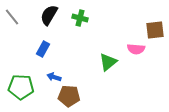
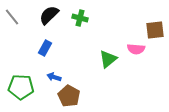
black semicircle: rotated 15 degrees clockwise
blue rectangle: moved 2 px right, 1 px up
green triangle: moved 3 px up
brown pentagon: rotated 25 degrees clockwise
